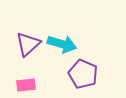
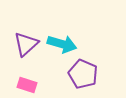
purple triangle: moved 2 px left
pink rectangle: moved 1 px right; rotated 24 degrees clockwise
